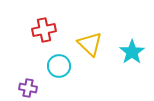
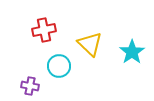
purple cross: moved 2 px right, 2 px up
